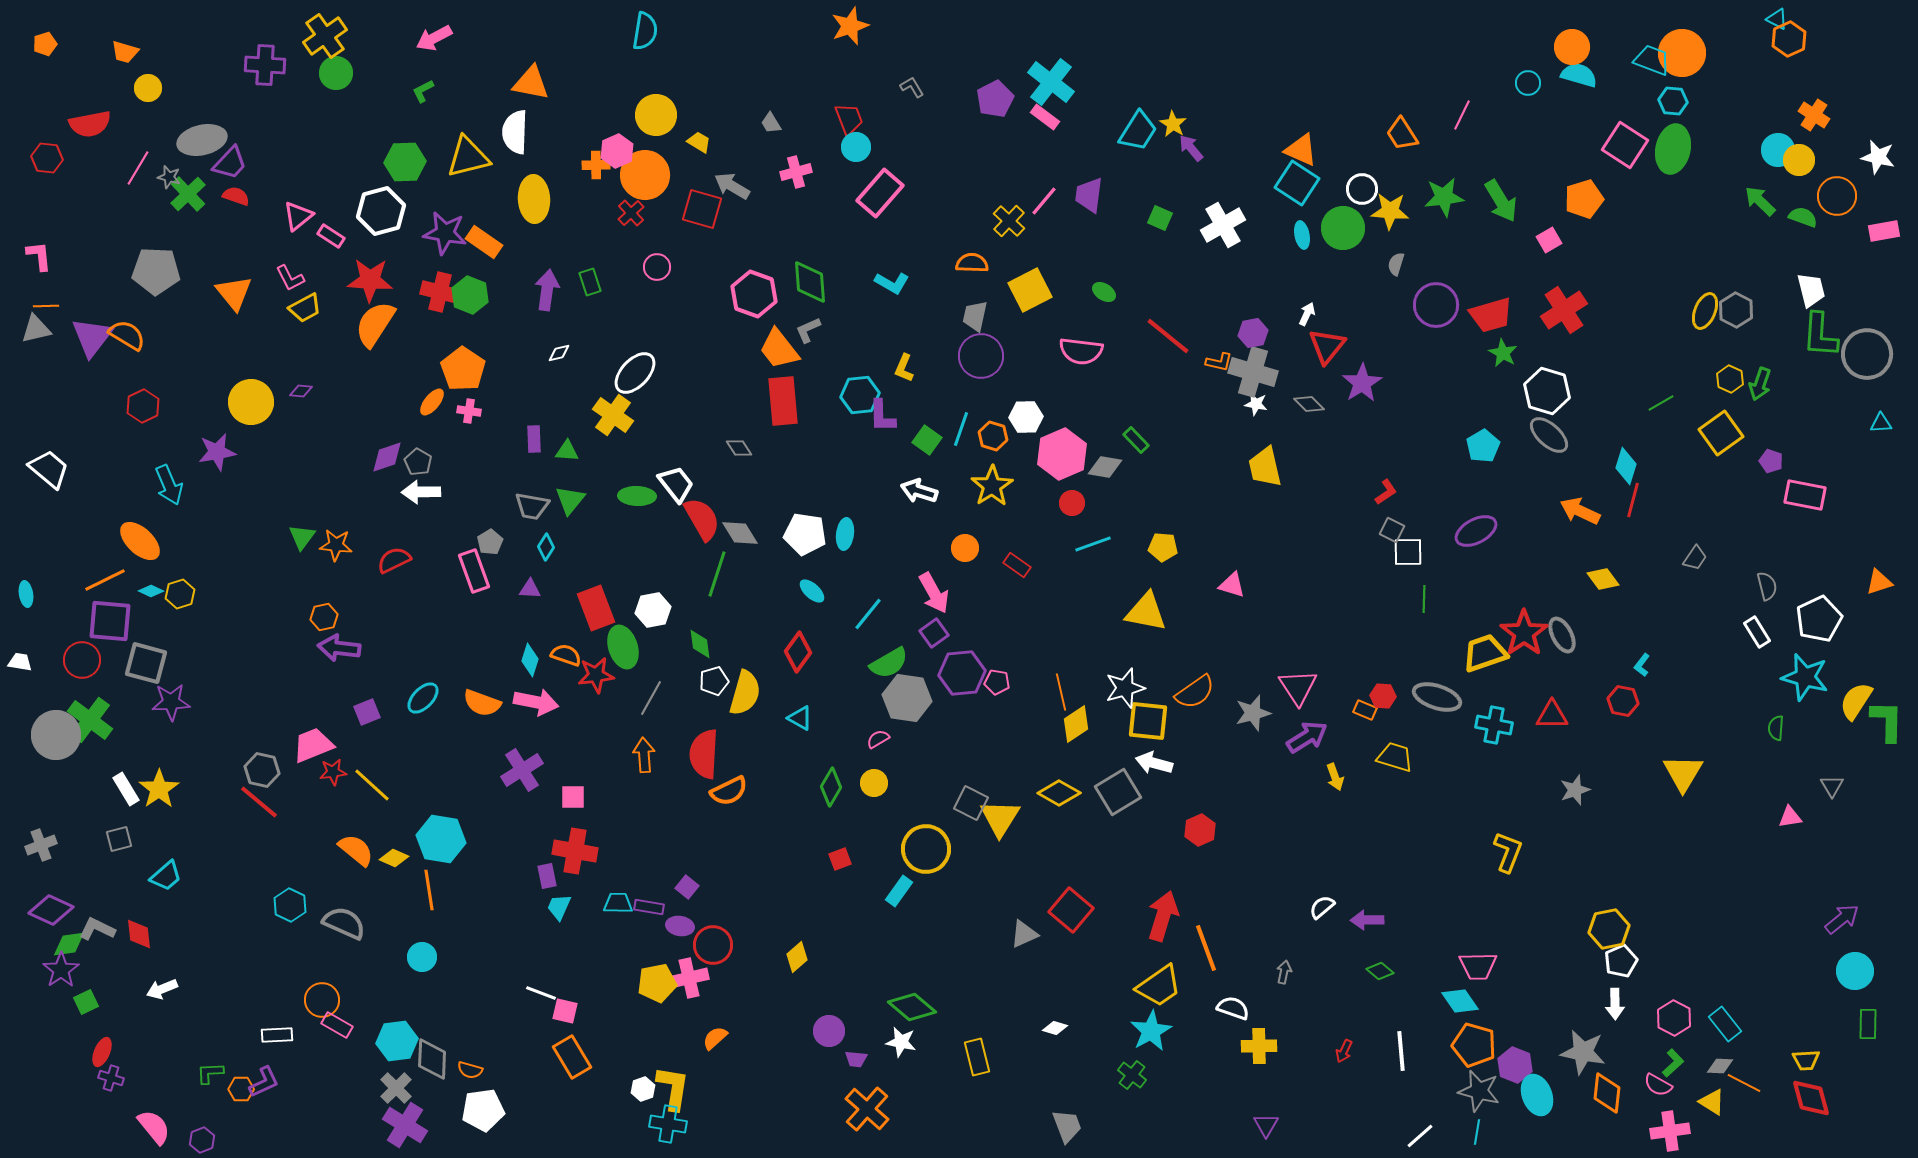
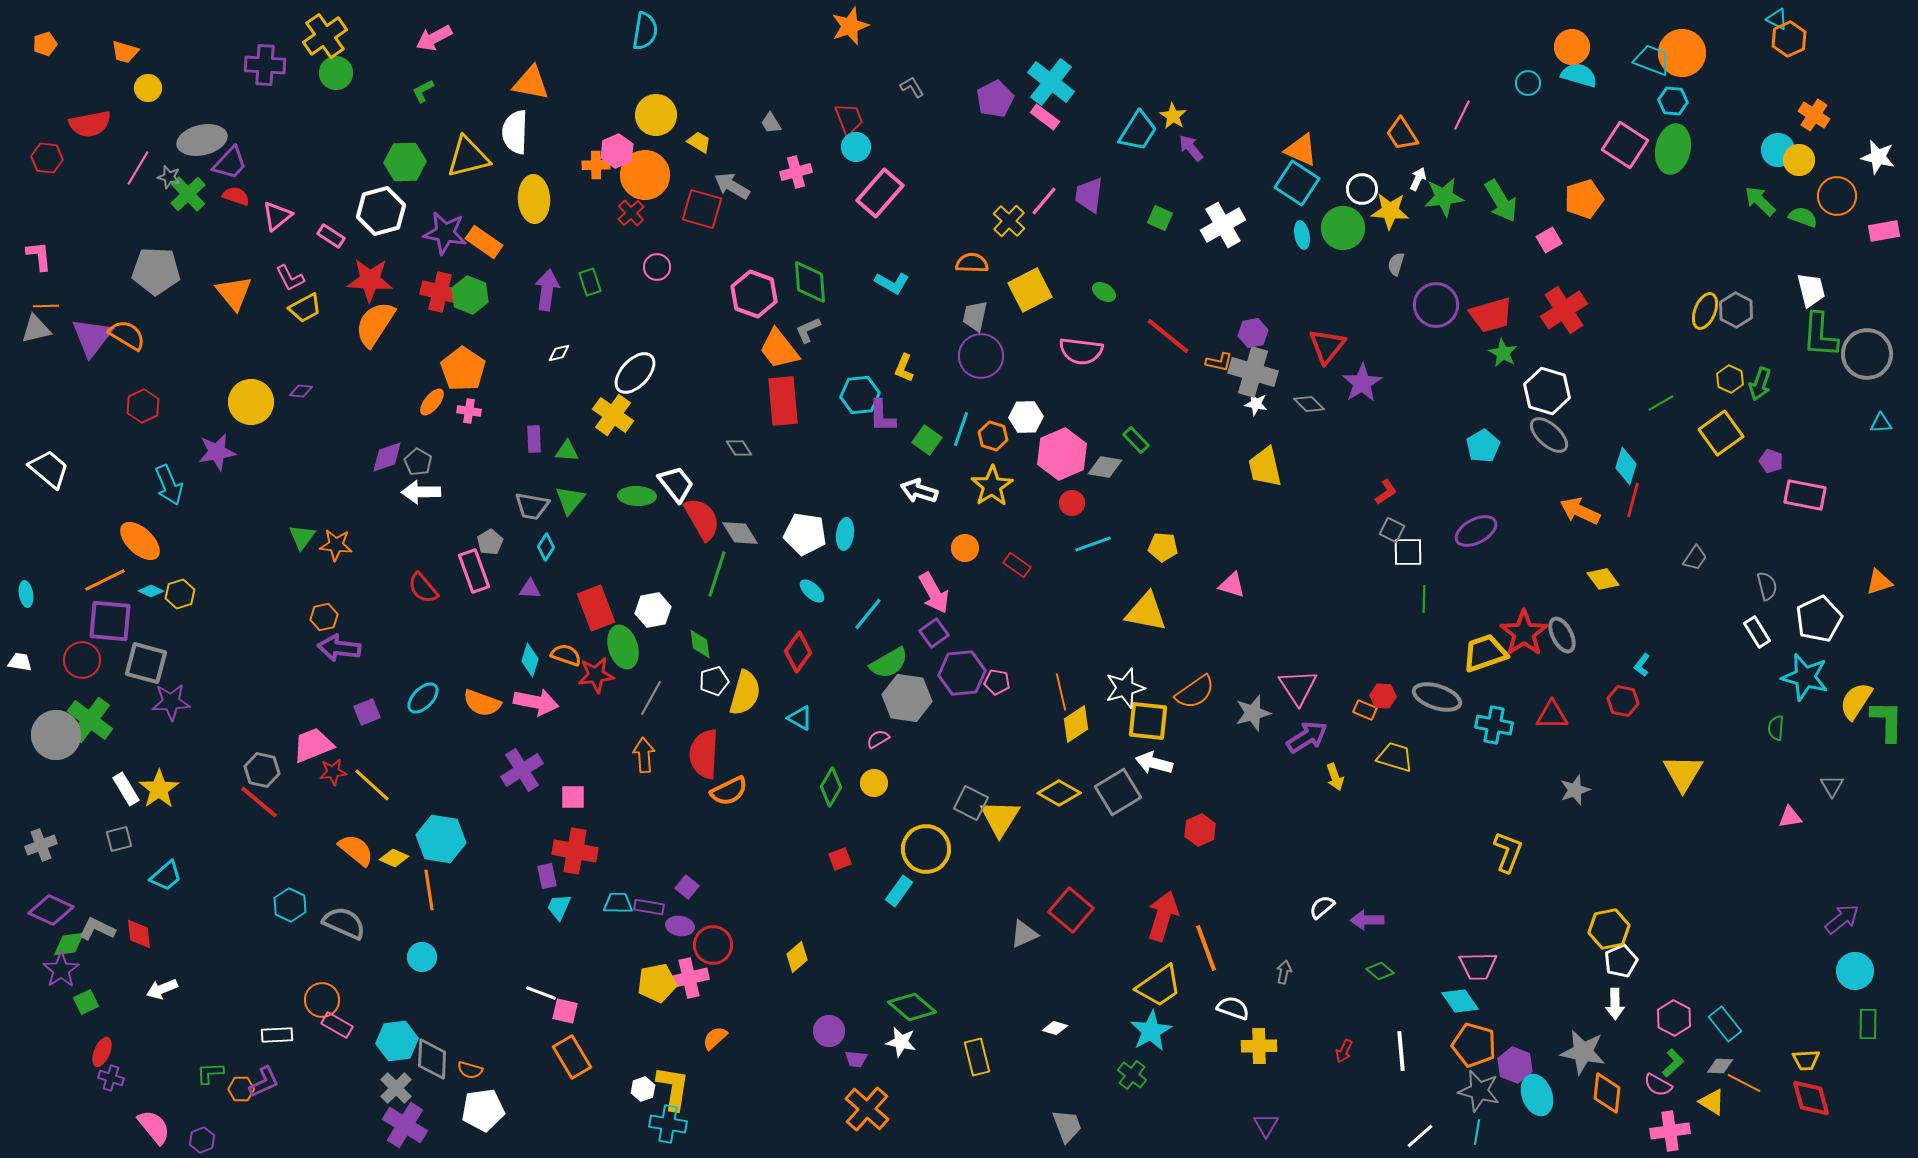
yellow star at (1173, 124): moved 8 px up
pink triangle at (298, 216): moved 21 px left
white arrow at (1307, 314): moved 111 px right, 135 px up
red semicircle at (394, 560): moved 29 px right, 28 px down; rotated 104 degrees counterclockwise
